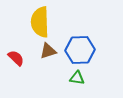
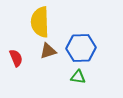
blue hexagon: moved 1 px right, 2 px up
red semicircle: rotated 24 degrees clockwise
green triangle: moved 1 px right, 1 px up
